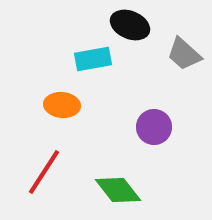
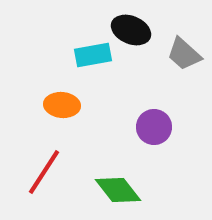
black ellipse: moved 1 px right, 5 px down
cyan rectangle: moved 4 px up
